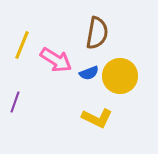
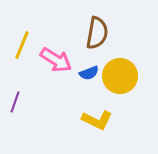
yellow L-shape: moved 2 px down
